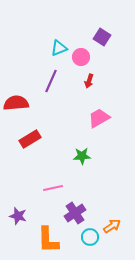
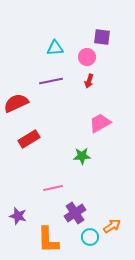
purple square: rotated 24 degrees counterclockwise
cyan triangle: moved 4 px left; rotated 18 degrees clockwise
pink circle: moved 6 px right
purple line: rotated 55 degrees clockwise
red semicircle: rotated 20 degrees counterclockwise
pink trapezoid: moved 1 px right, 5 px down
red rectangle: moved 1 px left
